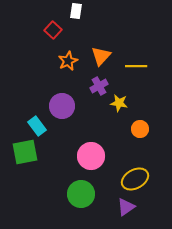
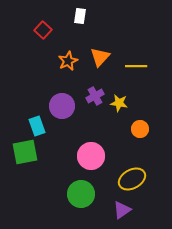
white rectangle: moved 4 px right, 5 px down
red square: moved 10 px left
orange triangle: moved 1 px left, 1 px down
purple cross: moved 4 px left, 10 px down
cyan rectangle: rotated 18 degrees clockwise
yellow ellipse: moved 3 px left
purple triangle: moved 4 px left, 3 px down
